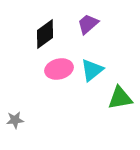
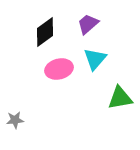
black diamond: moved 2 px up
cyan triangle: moved 3 px right, 11 px up; rotated 10 degrees counterclockwise
